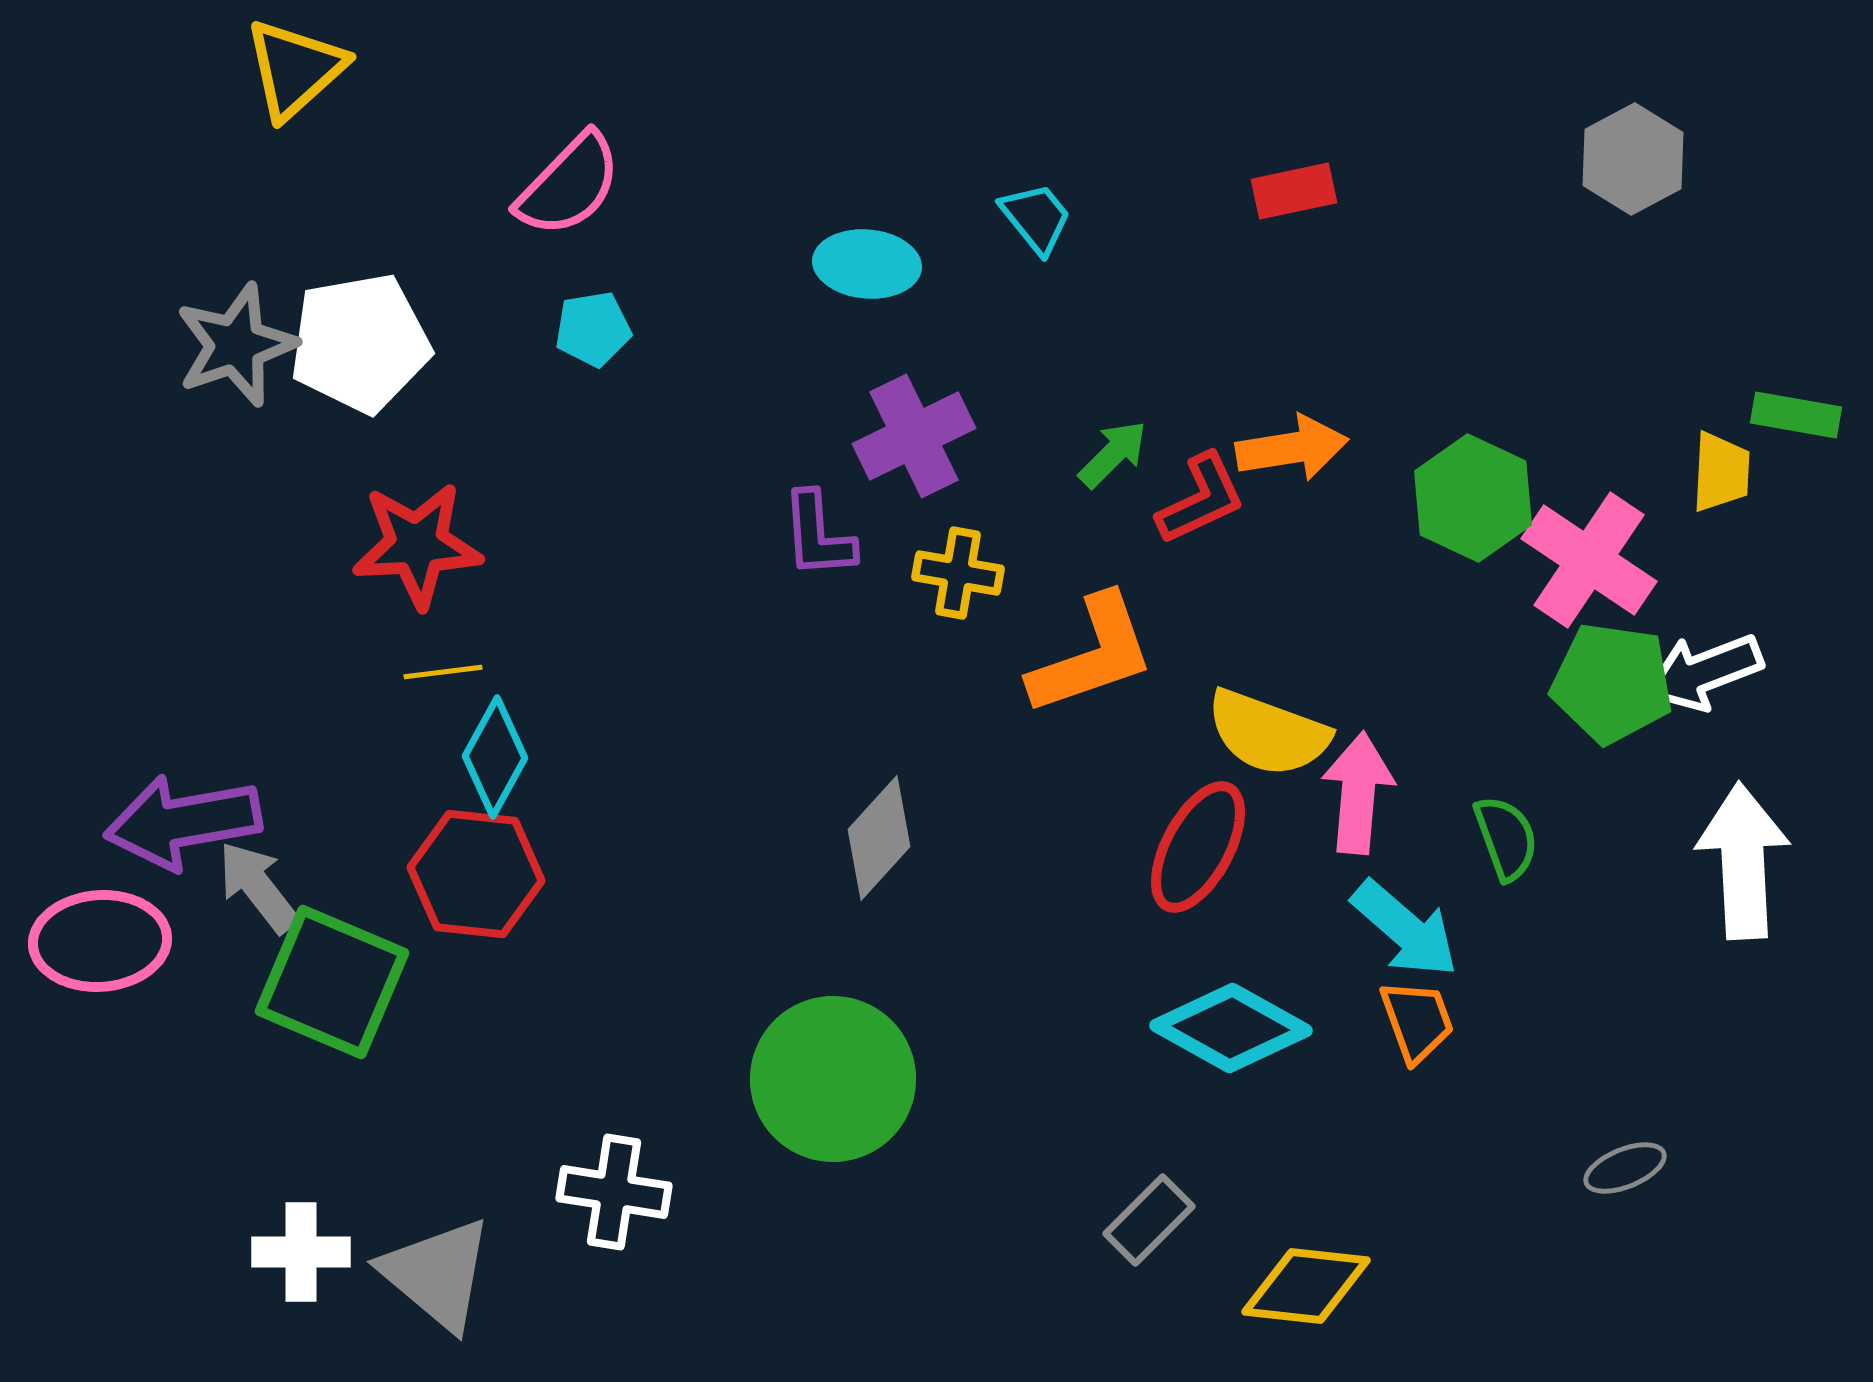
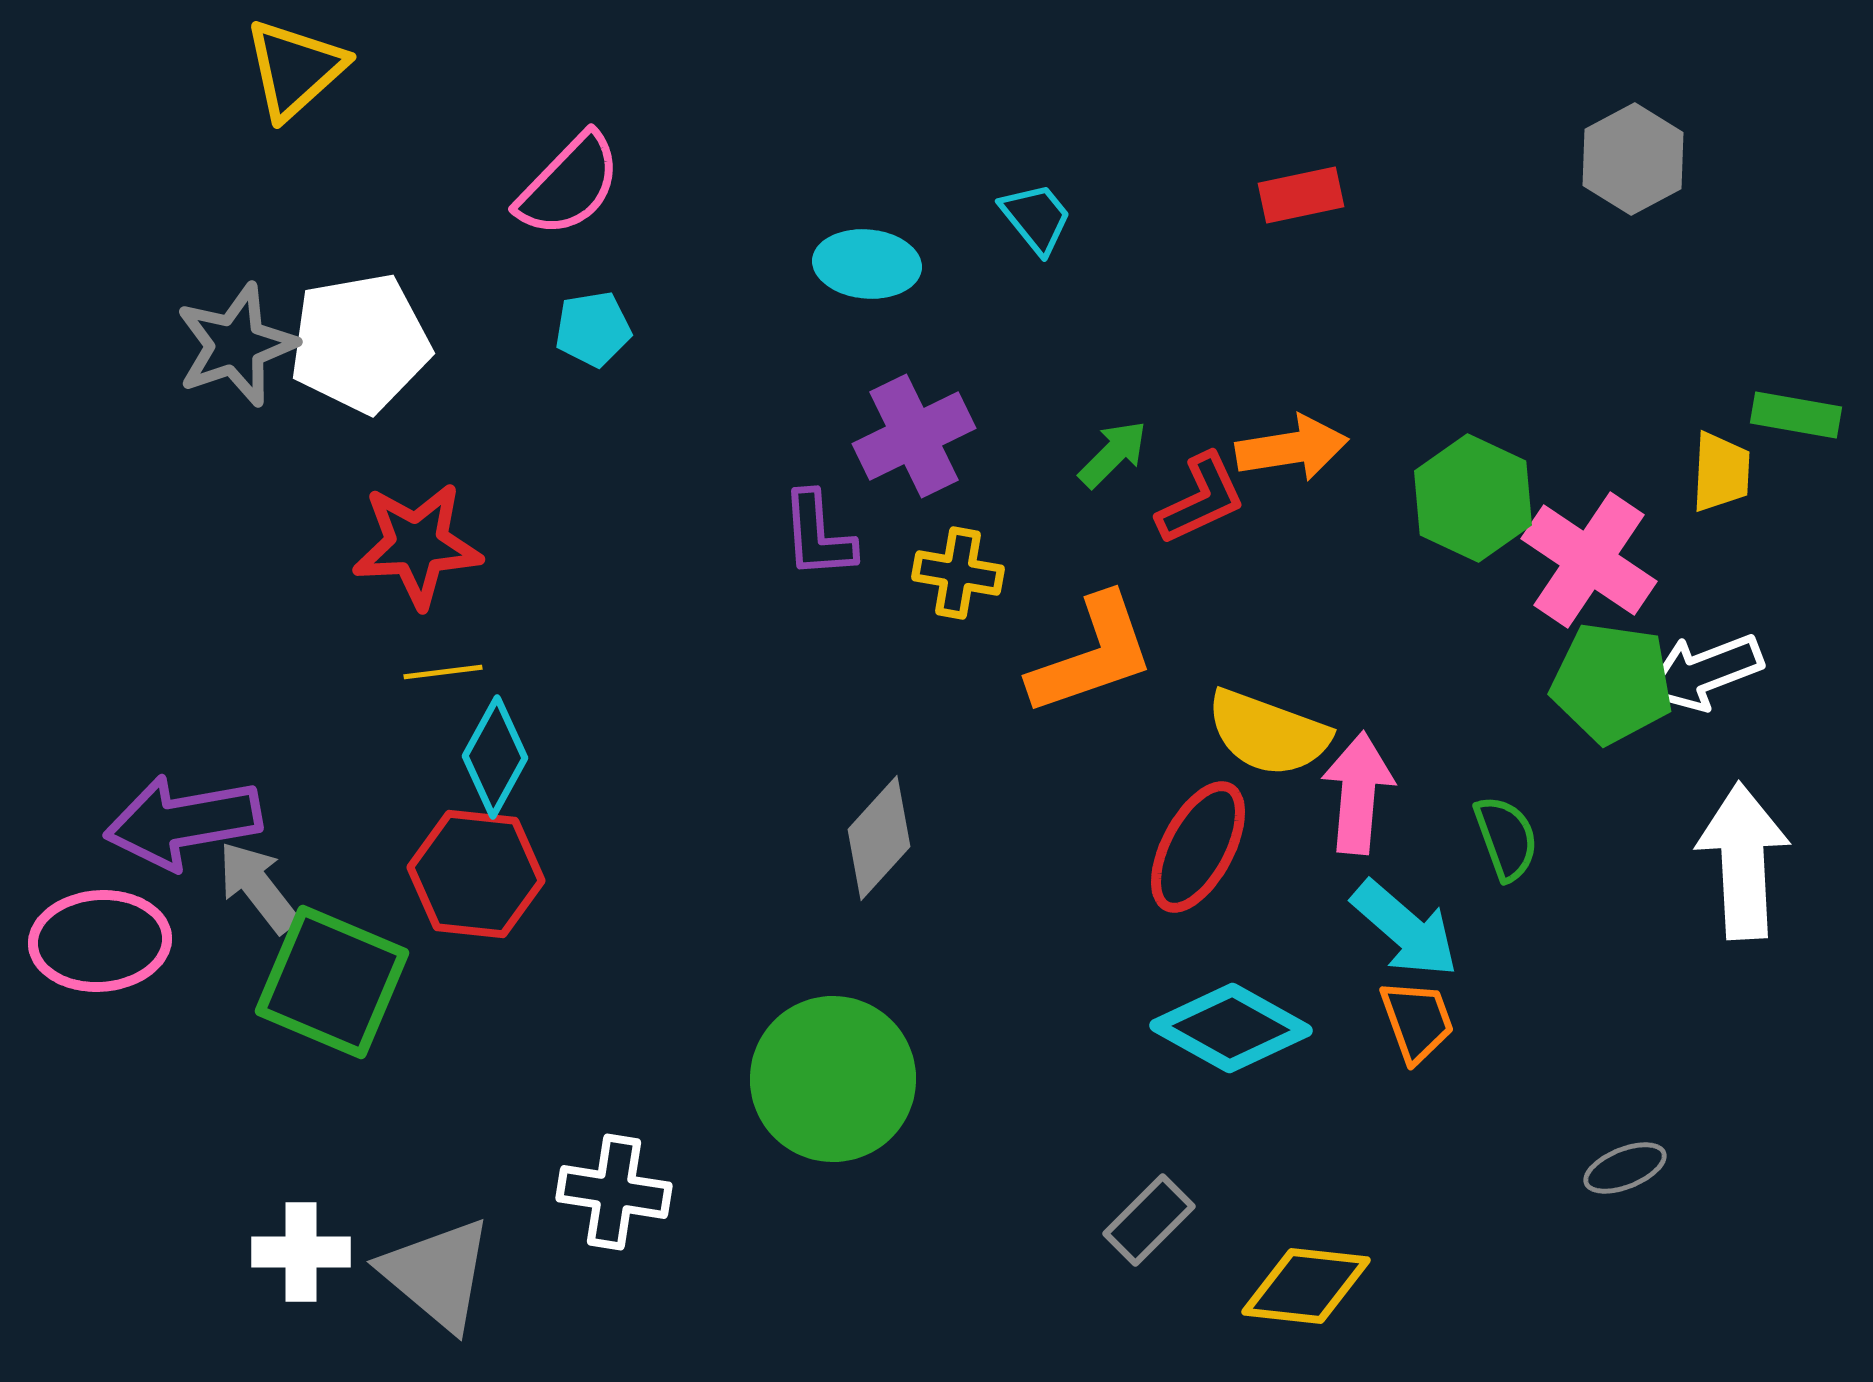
red rectangle at (1294, 191): moved 7 px right, 4 px down
